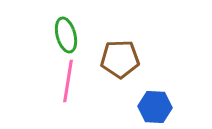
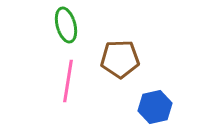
green ellipse: moved 10 px up
blue hexagon: rotated 16 degrees counterclockwise
